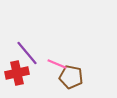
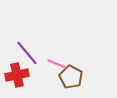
red cross: moved 2 px down
brown pentagon: rotated 15 degrees clockwise
